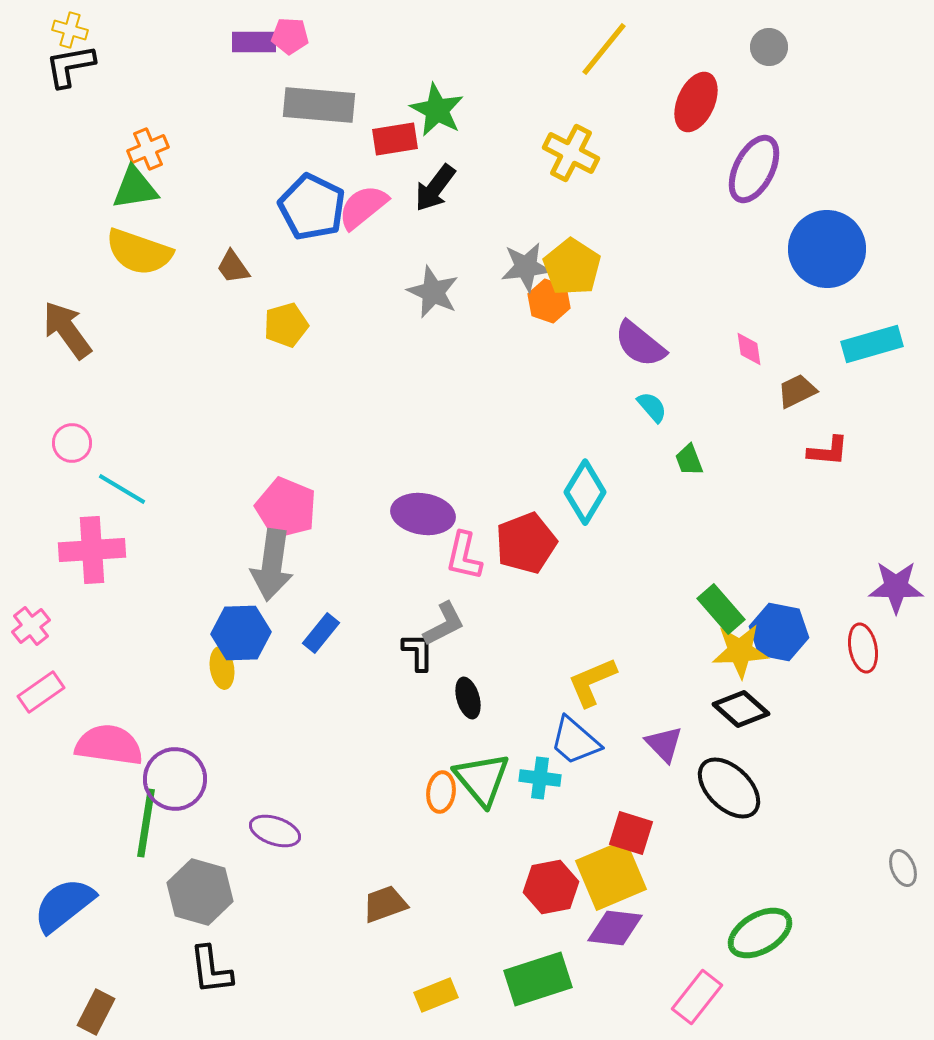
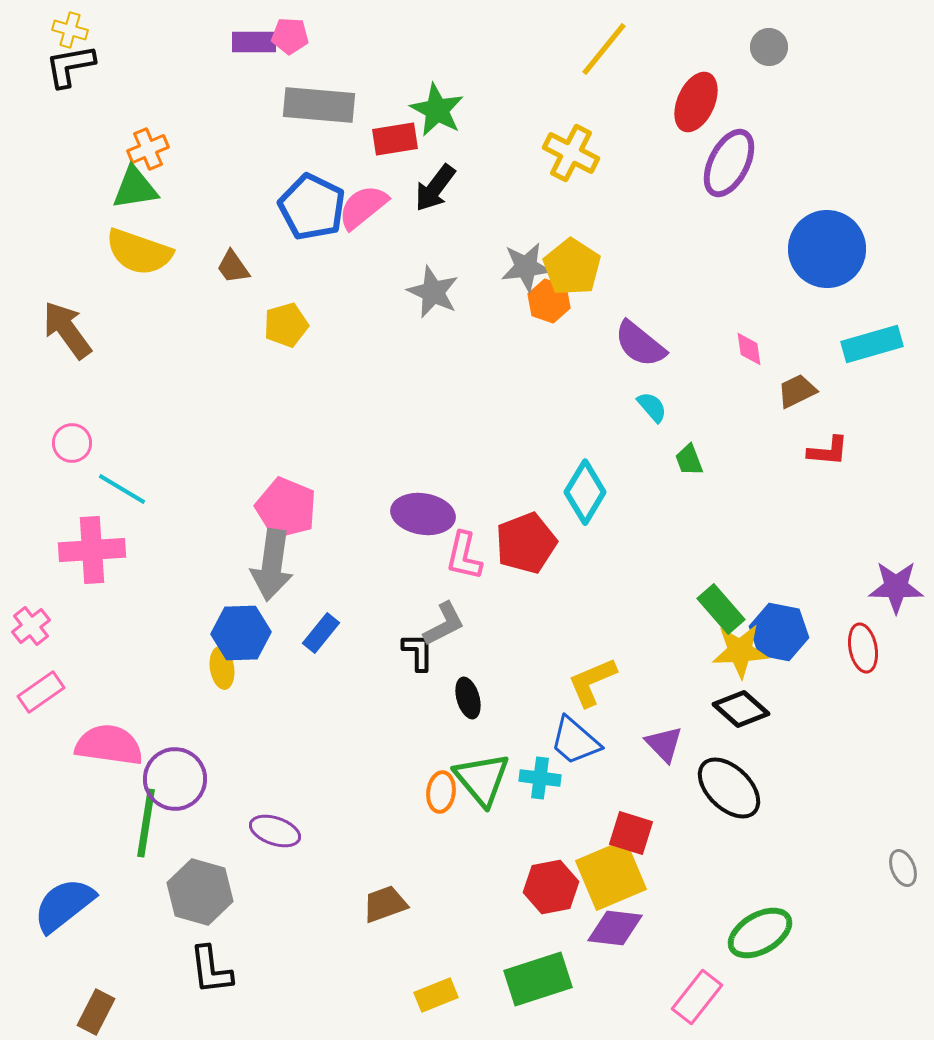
purple ellipse at (754, 169): moved 25 px left, 6 px up
